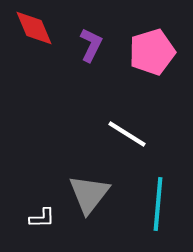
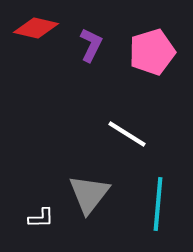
red diamond: moved 2 px right; rotated 54 degrees counterclockwise
white L-shape: moved 1 px left
